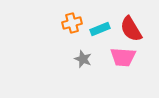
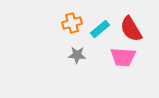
cyan rectangle: rotated 18 degrees counterclockwise
gray star: moved 6 px left, 4 px up; rotated 18 degrees counterclockwise
